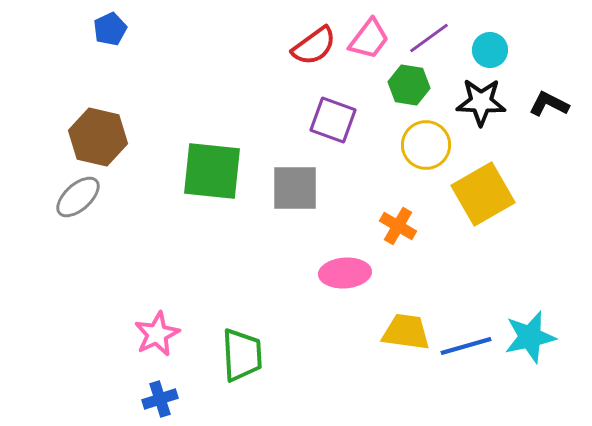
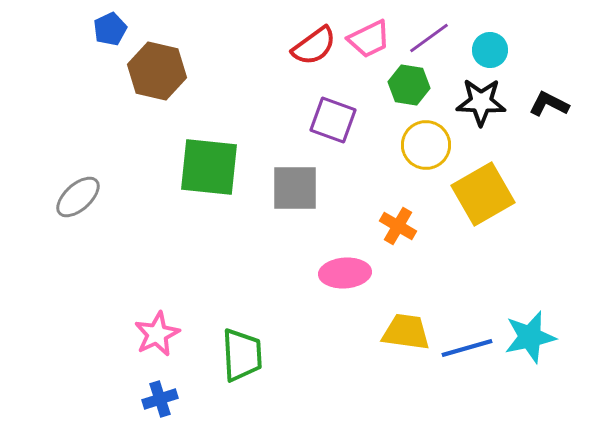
pink trapezoid: rotated 27 degrees clockwise
brown hexagon: moved 59 px right, 66 px up
green square: moved 3 px left, 4 px up
blue line: moved 1 px right, 2 px down
